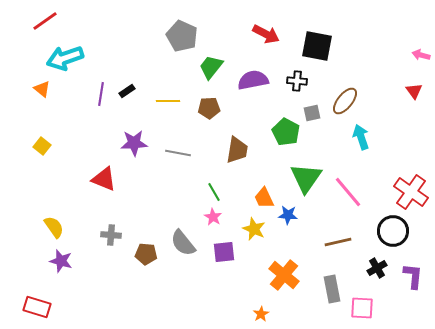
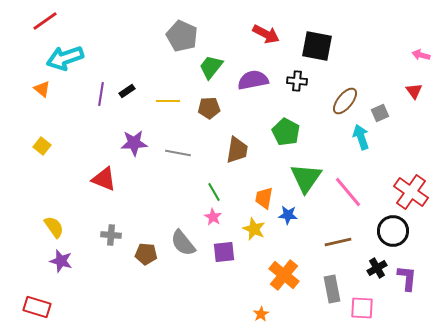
gray square at (312, 113): moved 68 px right; rotated 12 degrees counterclockwise
orange trapezoid at (264, 198): rotated 35 degrees clockwise
purple L-shape at (413, 276): moved 6 px left, 2 px down
